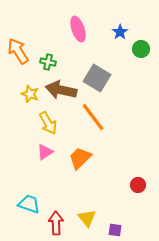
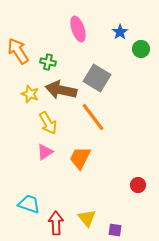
orange trapezoid: rotated 20 degrees counterclockwise
